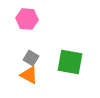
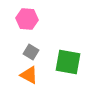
gray square: moved 6 px up
green square: moved 2 px left
